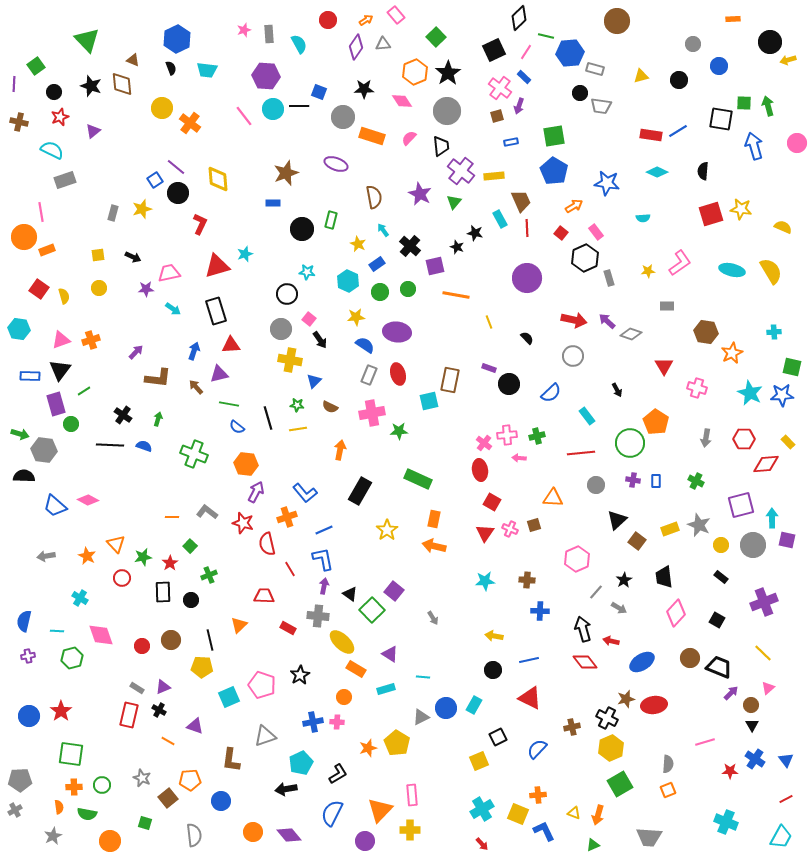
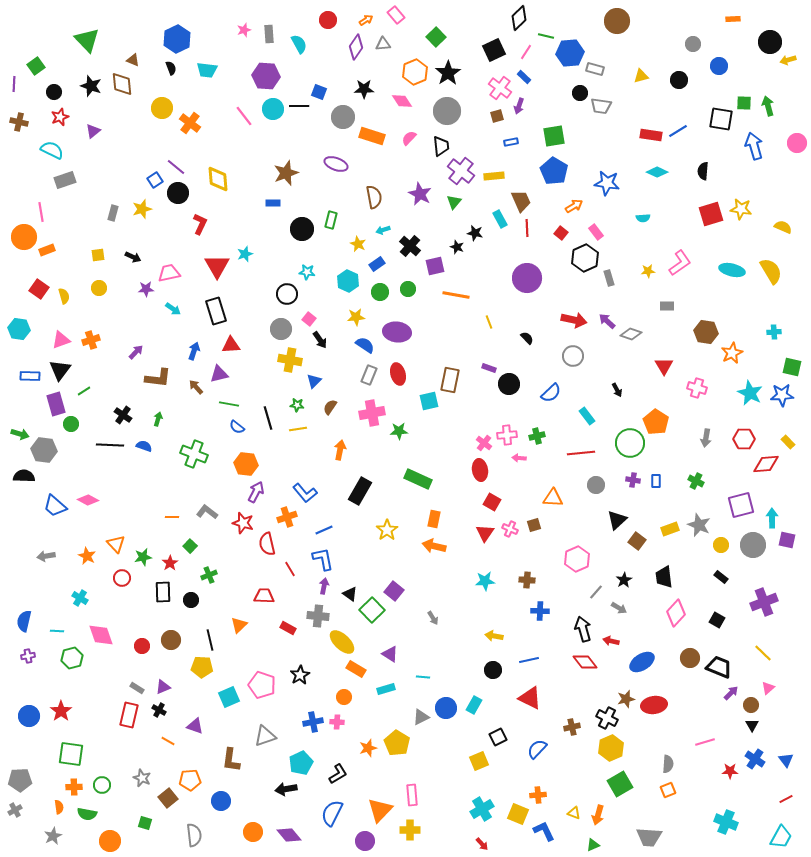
cyan arrow at (383, 230): rotated 72 degrees counterclockwise
red triangle at (217, 266): rotated 44 degrees counterclockwise
brown semicircle at (330, 407): rotated 98 degrees clockwise
